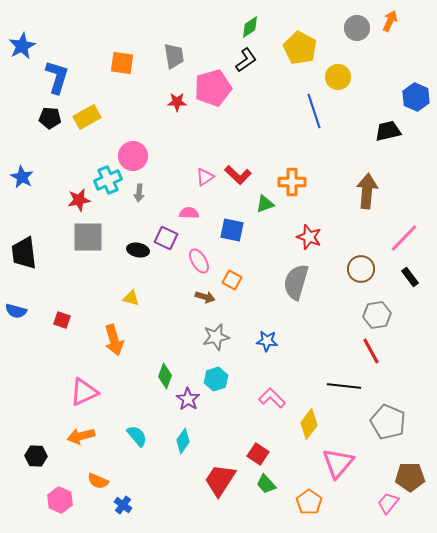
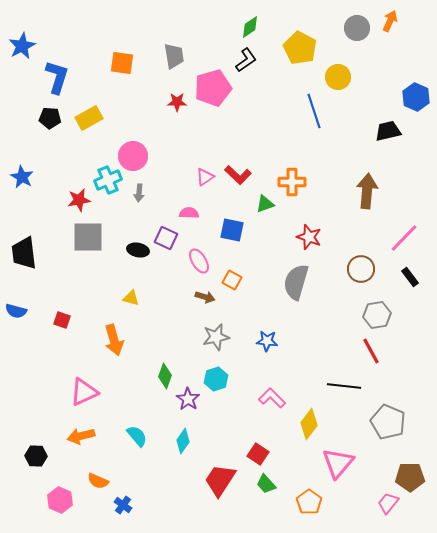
yellow rectangle at (87, 117): moved 2 px right, 1 px down
